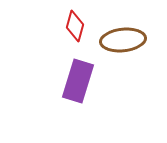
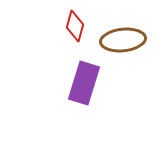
purple rectangle: moved 6 px right, 2 px down
